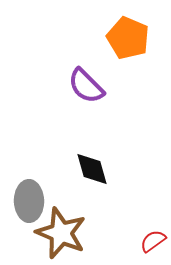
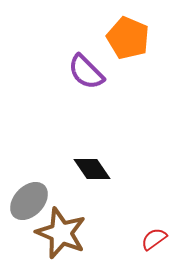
purple semicircle: moved 14 px up
black diamond: rotated 18 degrees counterclockwise
gray ellipse: rotated 45 degrees clockwise
red semicircle: moved 1 px right, 2 px up
